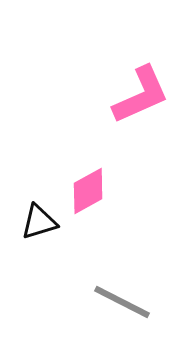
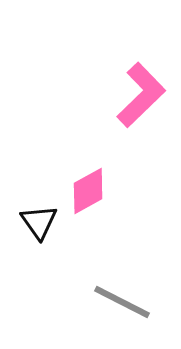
pink L-shape: rotated 20 degrees counterclockwise
black triangle: rotated 48 degrees counterclockwise
